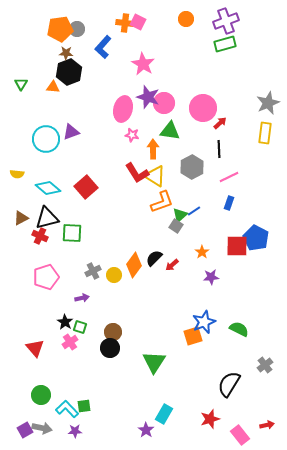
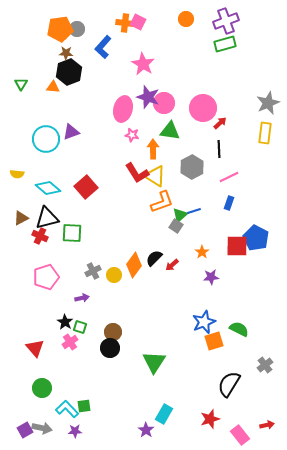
blue line at (194, 211): rotated 16 degrees clockwise
orange square at (193, 336): moved 21 px right, 5 px down
green circle at (41, 395): moved 1 px right, 7 px up
